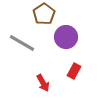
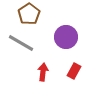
brown pentagon: moved 15 px left
gray line: moved 1 px left
red arrow: moved 11 px up; rotated 144 degrees counterclockwise
